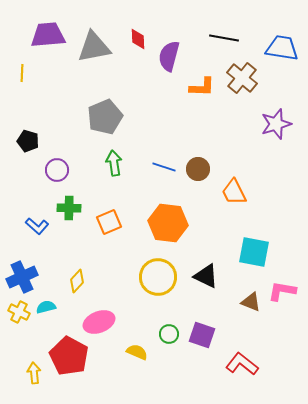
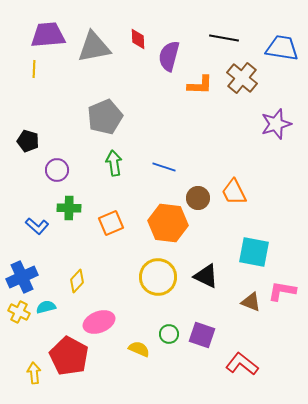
yellow line: moved 12 px right, 4 px up
orange L-shape: moved 2 px left, 2 px up
brown circle: moved 29 px down
orange square: moved 2 px right, 1 px down
yellow semicircle: moved 2 px right, 3 px up
